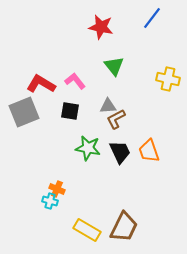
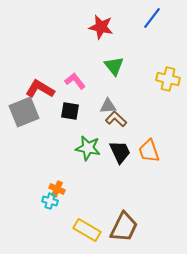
red L-shape: moved 1 px left, 5 px down
brown L-shape: rotated 70 degrees clockwise
